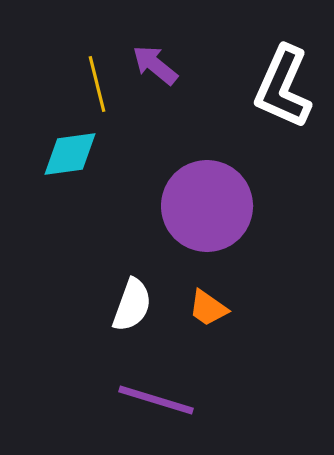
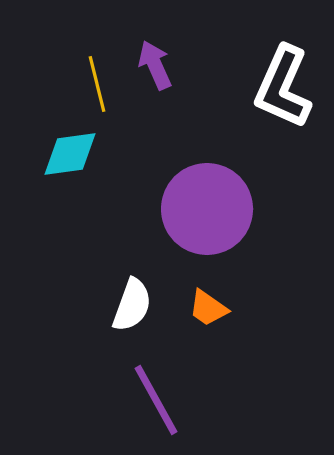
purple arrow: rotated 27 degrees clockwise
purple circle: moved 3 px down
purple line: rotated 44 degrees clockwise
